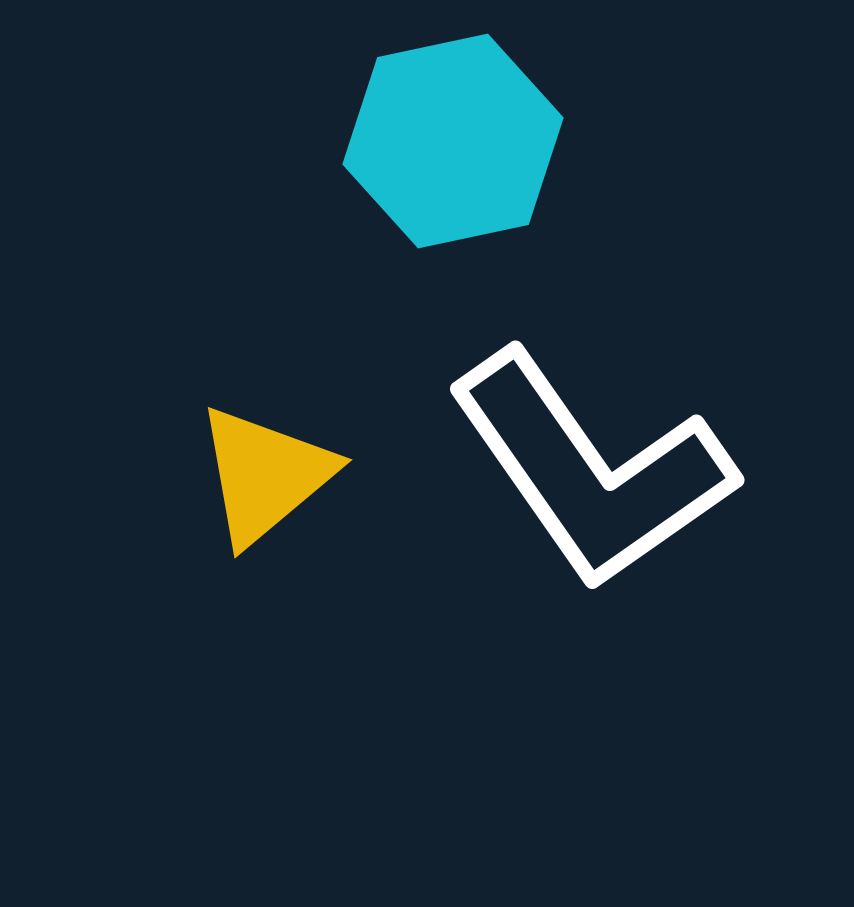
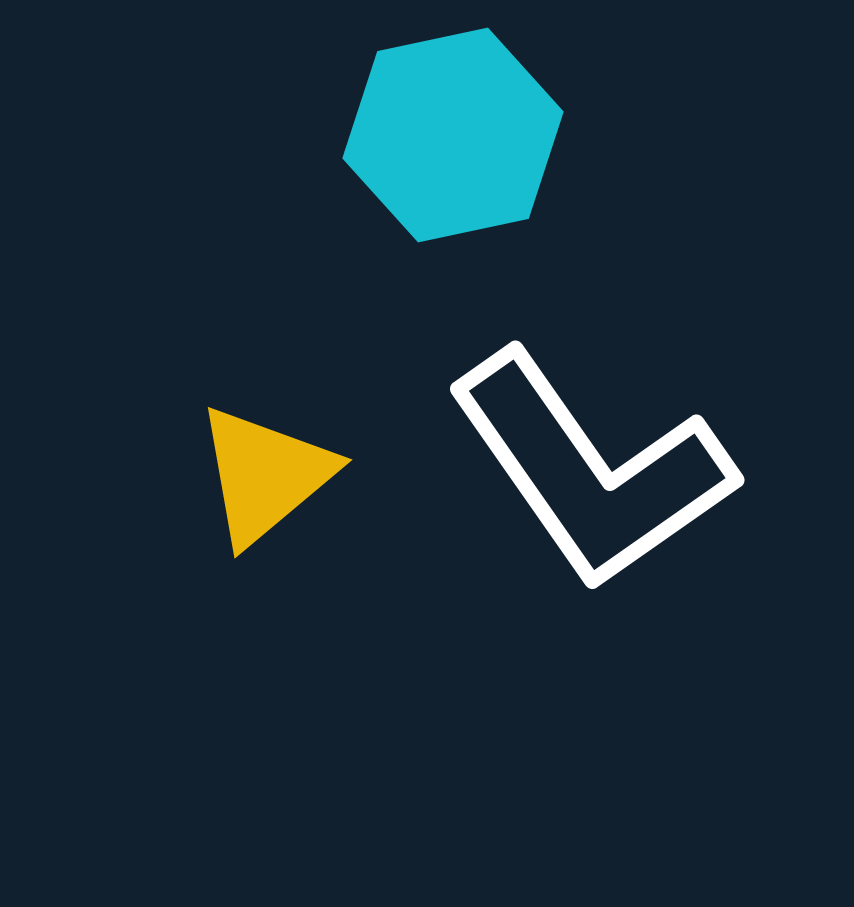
cyan hexagon: moved 6 px up
